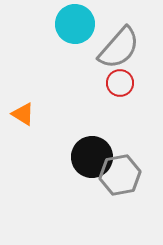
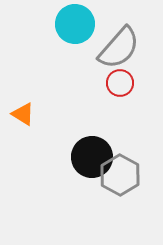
gray hexagon: rotated 21 degrees counterclockwise
